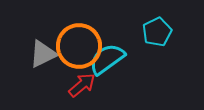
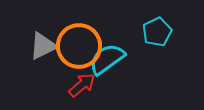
gray triangle: moved 8 px up
